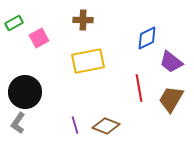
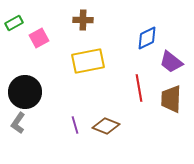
brown trapezoid: rotated 28 degrees counterclockwise
